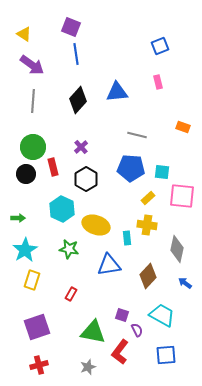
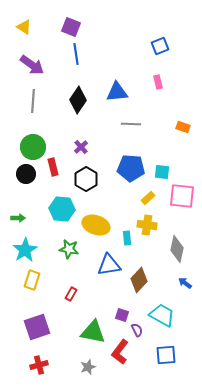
yellow triangle at (24, 34): moved 7 px up
black diamond at (78, 100): rotated 8 degrees counterclockwise
gray line at (137, 135): moved 6 px left, 11 px up; rotated 12 degrees counterclockwise
cyan hexagon at (62, 209): rotated 20 degrees counterclockwise
brown diamond at (148, 276): moved 9 px left, 4 px down
